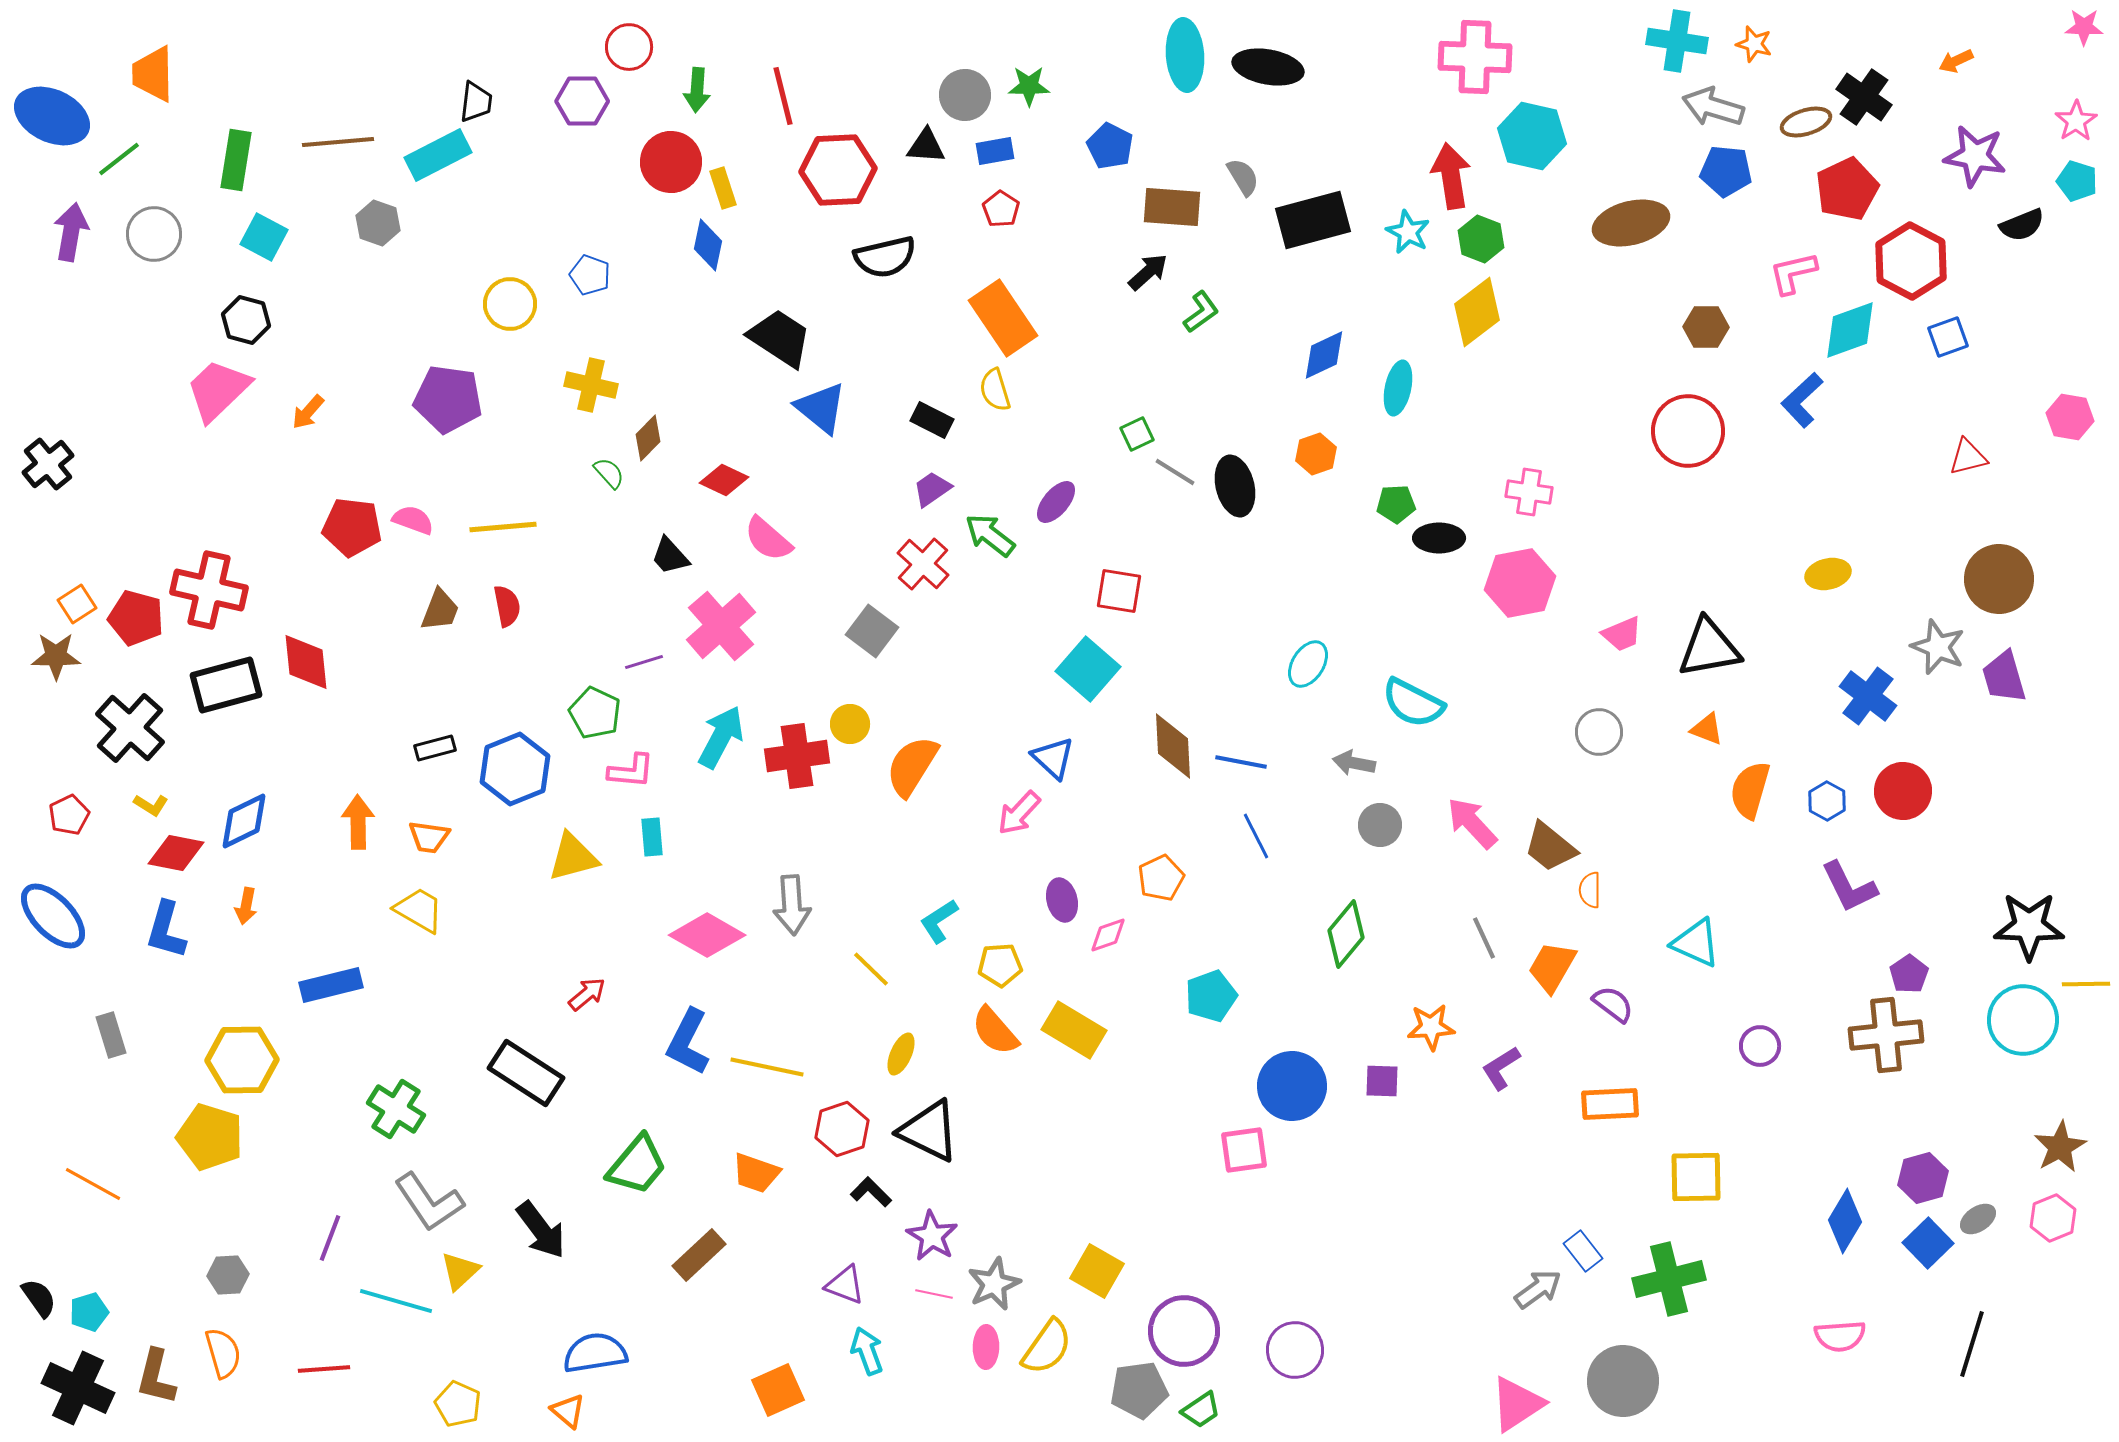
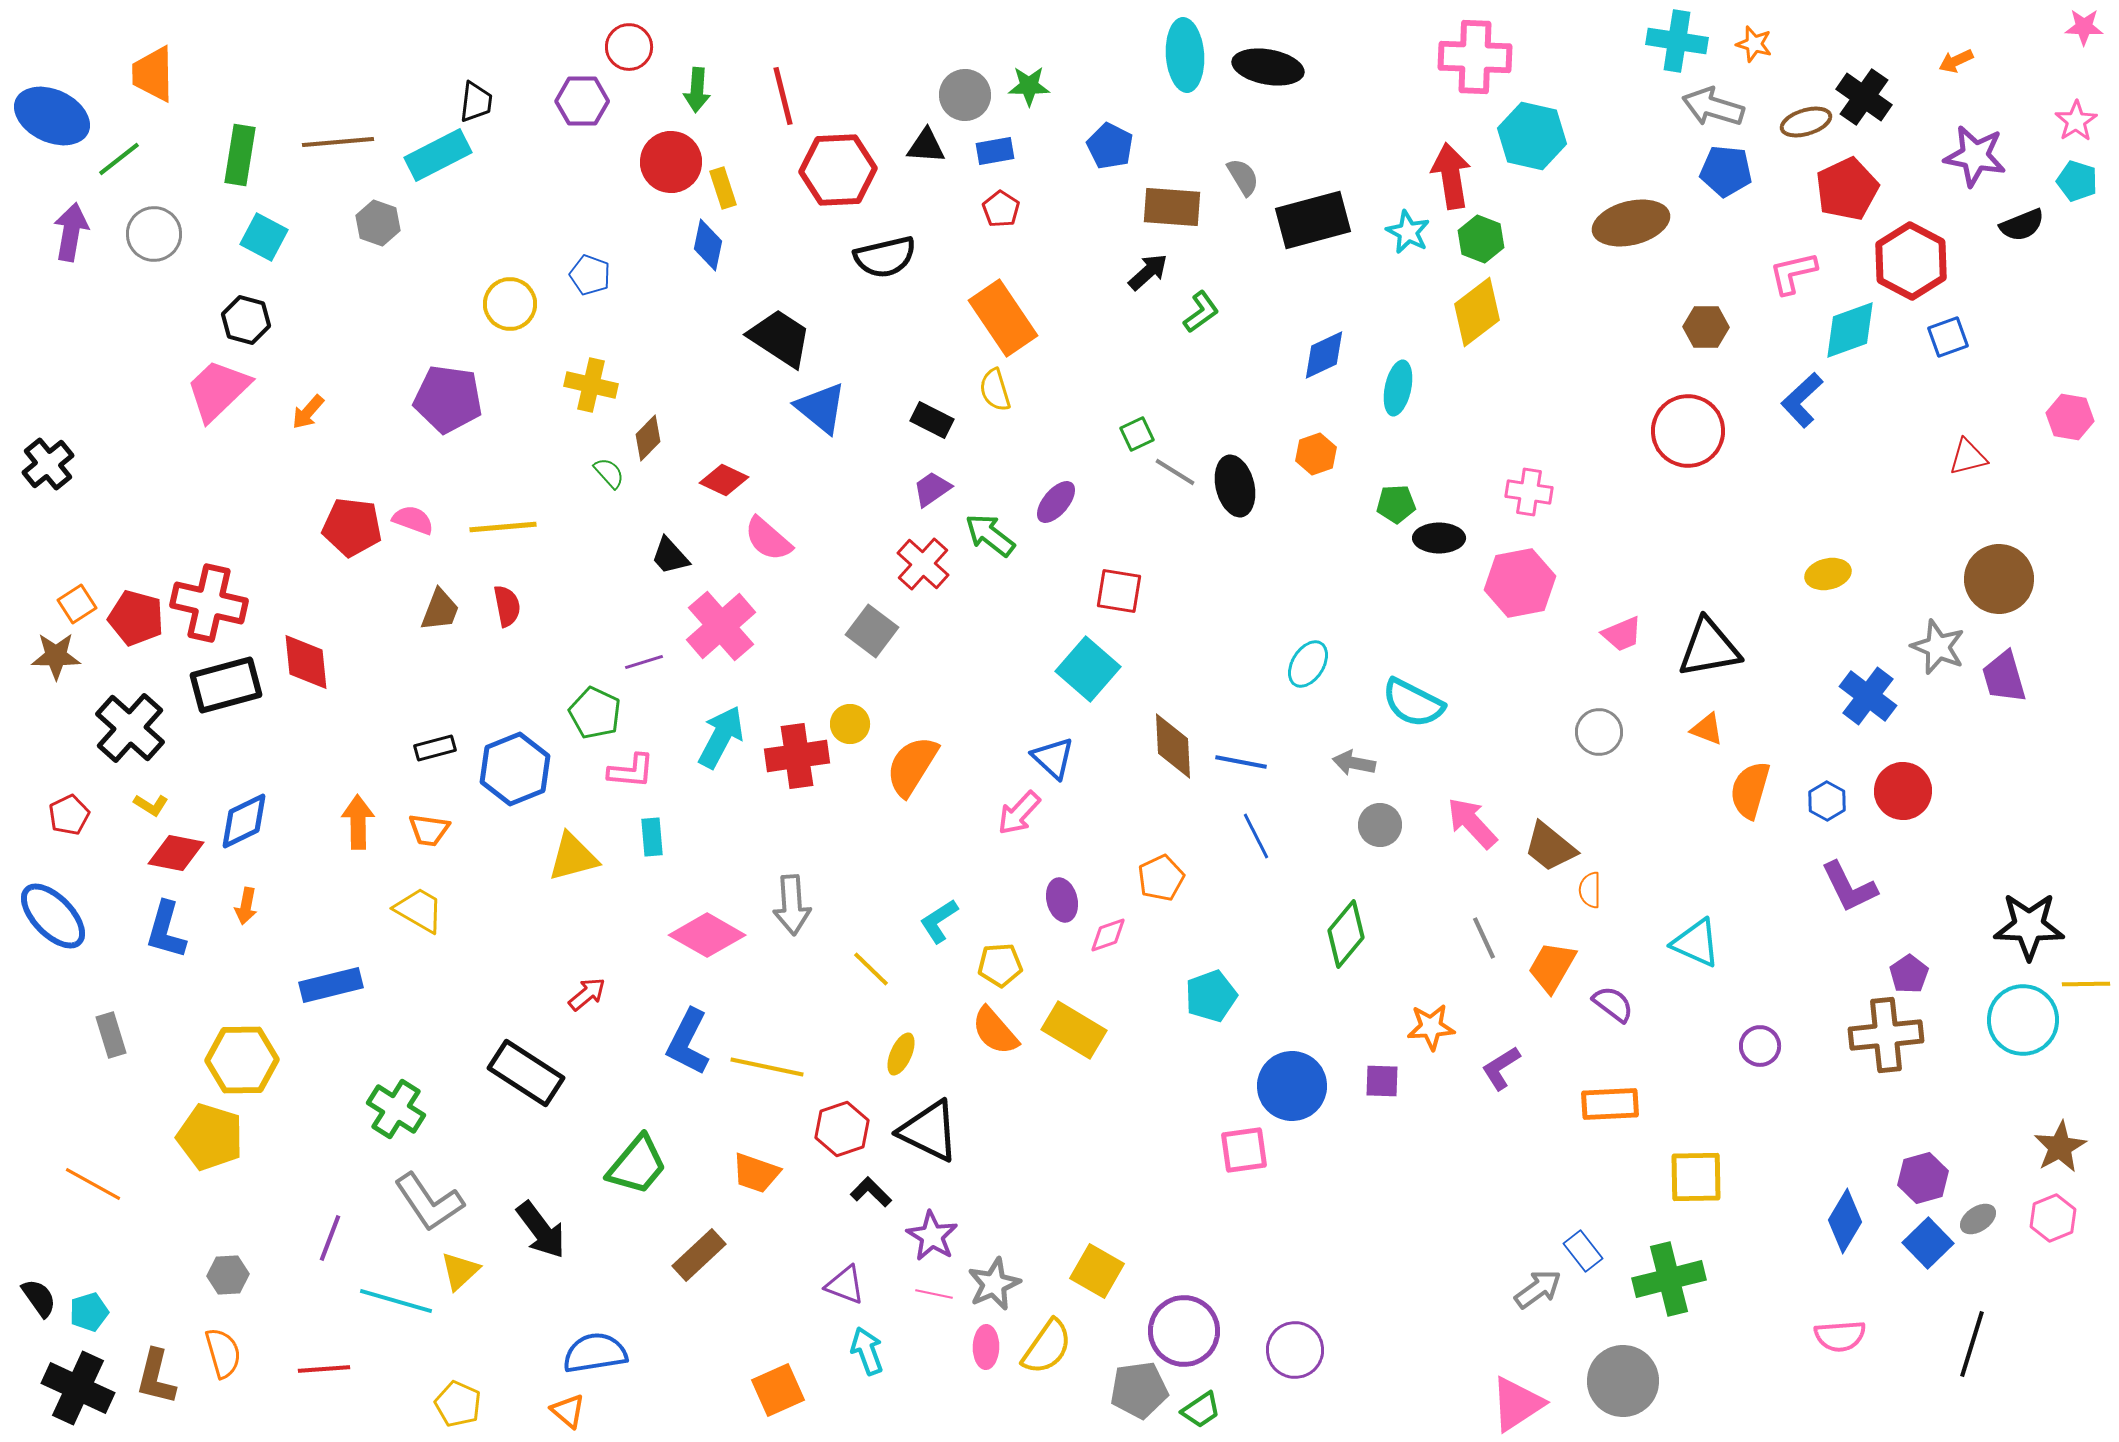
green rectangle at (236, 160): moved 4 px right, 5 px up
red cross at (209, 590): moved 13 px down
orange trapezoid at (429, 837): moved 7 px up
